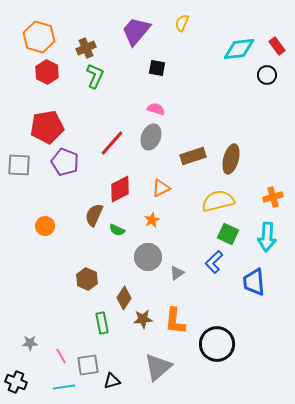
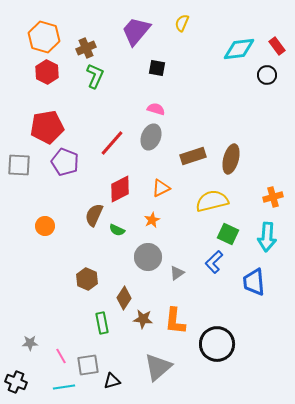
orange hexagon at (39, 37): moved 5 px right
yellow semicircle at (218, 201): moved 6 px left
brown star at (143, 319): rotated 12 degrees clockwise
